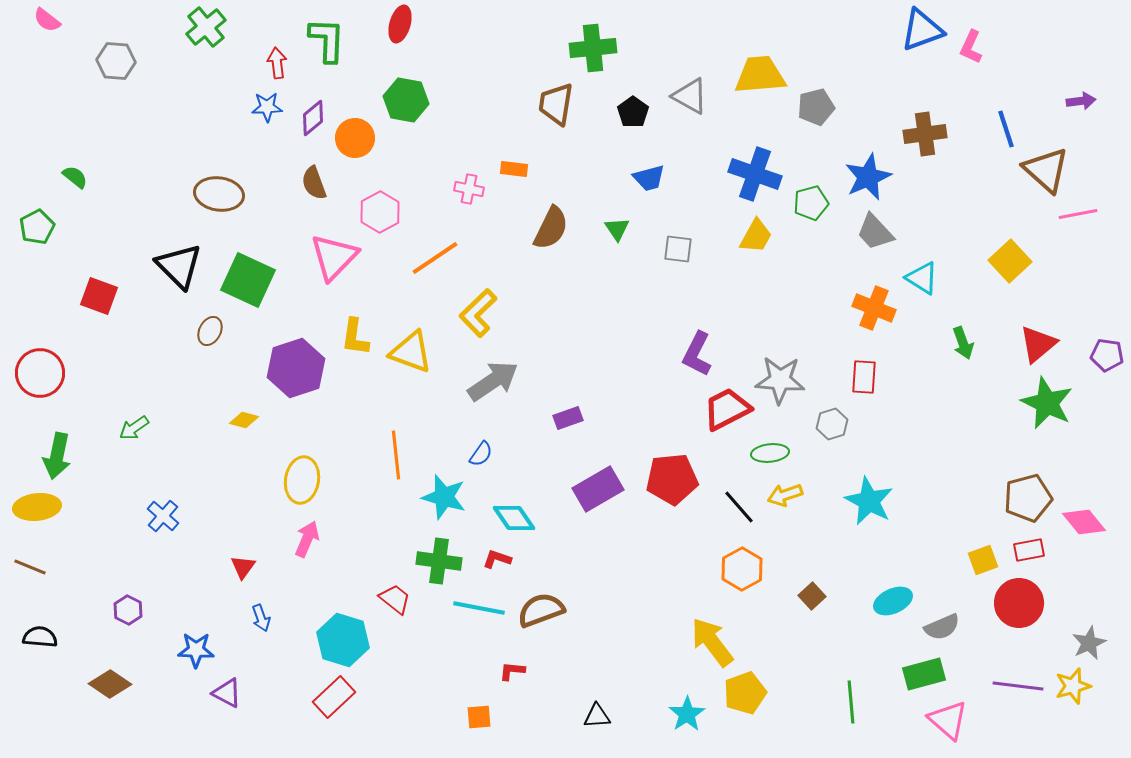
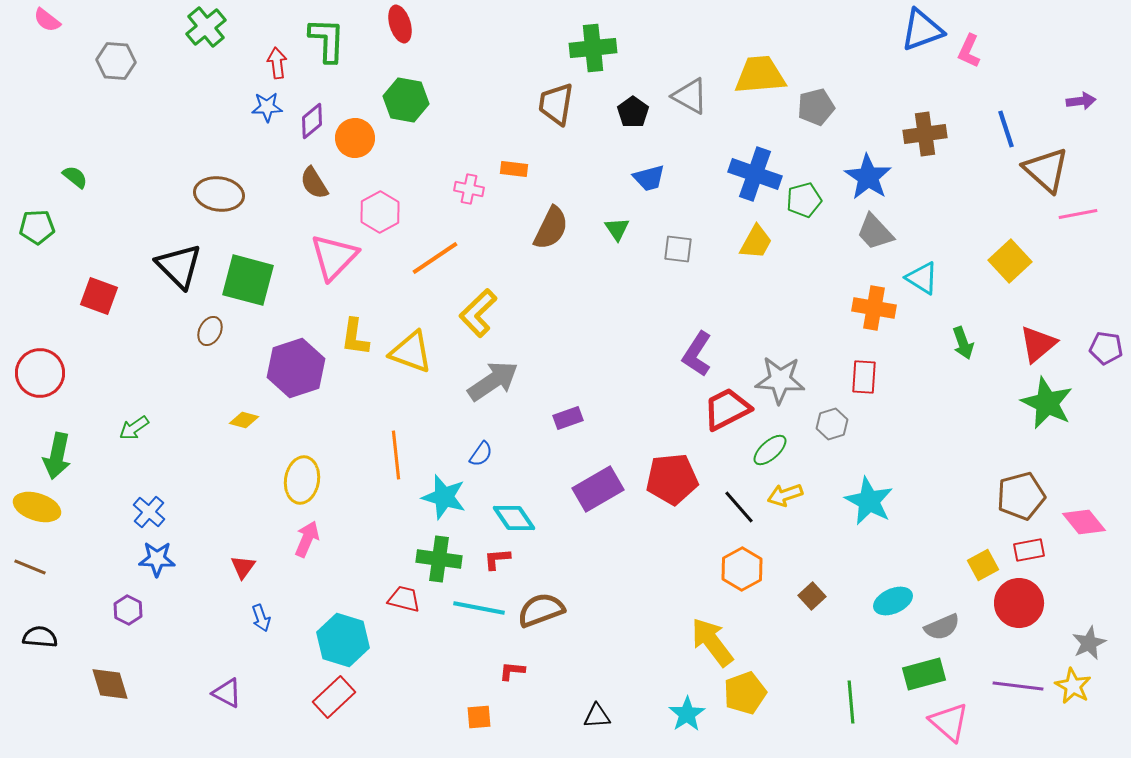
red ellipse at (400, 24): rotated 33 degrees counterclockwise
pink L-shape at (971, 47): moved 2 px left, 4 px down
purple diamond at (313, 118): moved 1 px left, 3 px down
blue star at (868, 177): rotated 15 degrees counterclockwise
brown semicircle at (314, 183): rotated 12 degrees counterclockwise
green pentagon at (811, 203): moved 7 px left, 3 px up
green pentagon at (37, 227): rotated 24 degrees clockwise
yellow trapezoid at (756, 236): moved 6 px down
green square at (248, 280): rotated 10 degrees counterclockwise
orange cross at (874, 308): rotated 12 degrees counterclockwise
purple L-shape at (697, 354): rotated 6 degrees clockwise
purple pentagon at (1107, 355): moved 1 px left, 7 px up
green ellipse at (770, 453): moved 3 px up; rotated 36 degrees counterclockwise
brown pentagon at (1028, 498): moved 7 px left, 2 px up
yellow ellipse at (37, 507): rotated 24 degrees clockwise
blue cross at (163, 516): moved 14 px left, 4 px up
red L-shape at (497, 559): rotated 24 degrees counterclockwise
yellow square at (983, 560): moved 5 px down; rotated 8 degrees counterclockwise
green cross at (439, 561): moved 2 px up
red trapezoid at (395, 599): moved 9 px right; rotated 24 degrees counterclockwise
blue star at (196, 650): moved 39 px left, 91 px up
brown diamond at (110, 684): rotated 39 degrees clockwise
yellow star at (1073, 686): rotated 27 degrees counterclockwise
pink triangle at (948, 720): moved 1 px right, 2 px down
